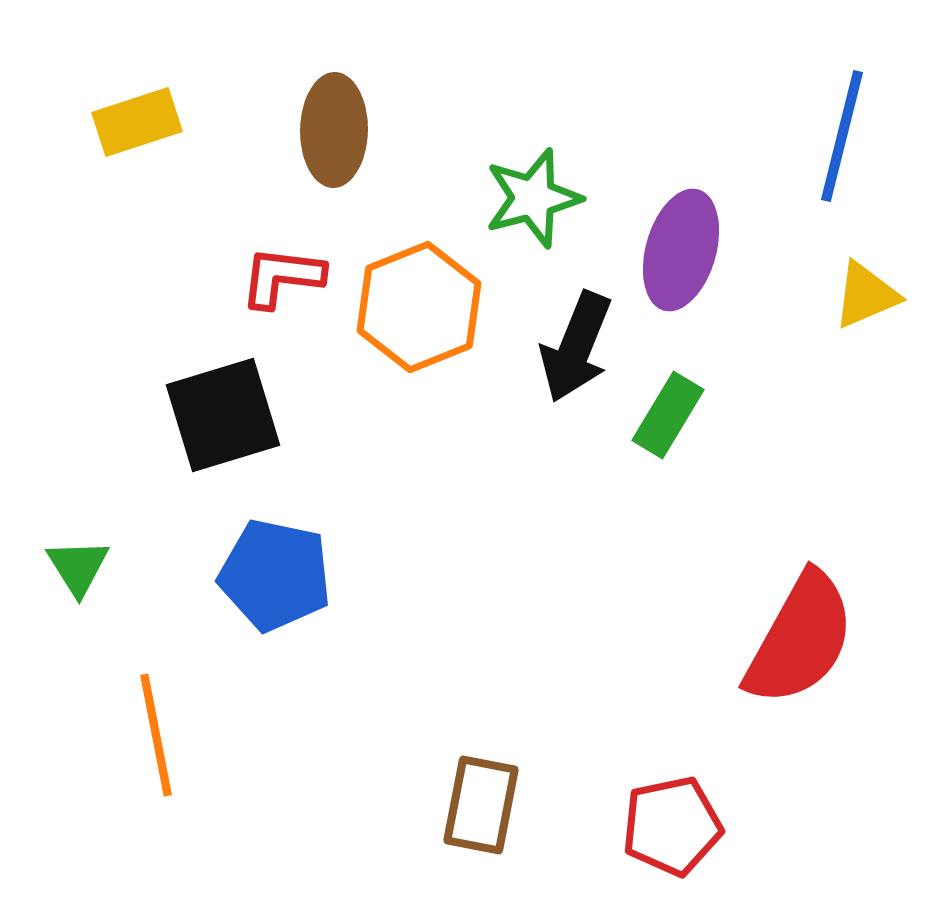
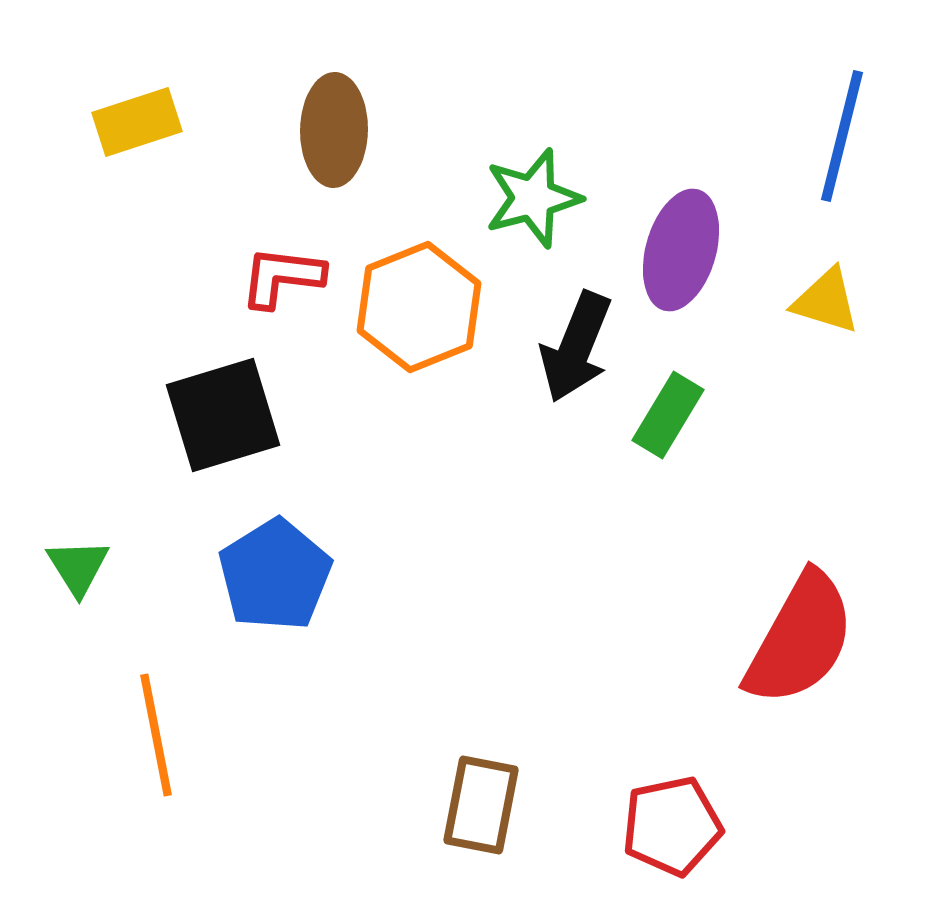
yellow triangle: moved 40 px left, 6 px down; rotated 40 degrees clockwise
blue pentagon: rotated 28 degrees clockwise
